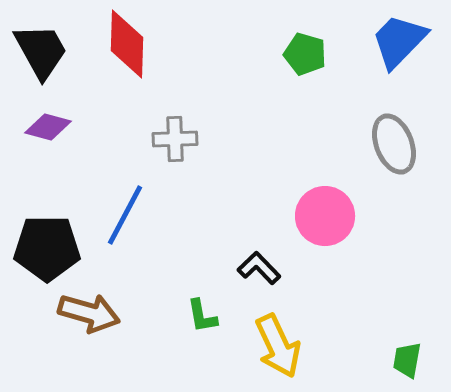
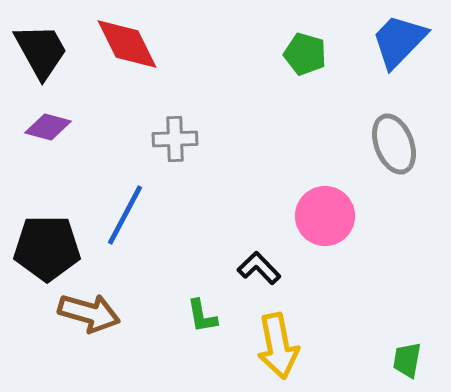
red diamond: rotated 28 degrees counterclockwise
yellow arrow: rotated 14 degrees clockwise
